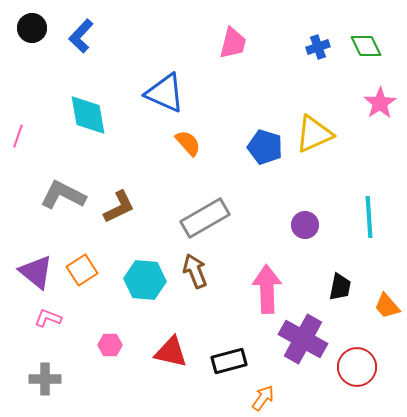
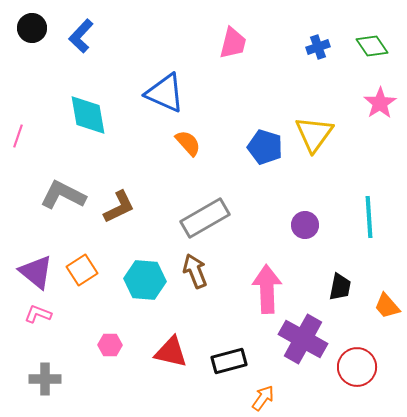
green diamond: moved 6 px right; rotated 8 degrees counterclockwise
yellow triangle: rotated 30 degrees counterclockwise
pink L-shape: moved 10 px left, 4 px up
